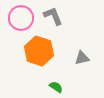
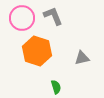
pink circle: moved 1 px right
orange hexagon: moved 2 px left
green semicircle: rotated 40 degrees clockwise
